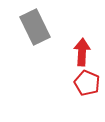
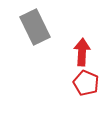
red pentagon: moved 1 px left
